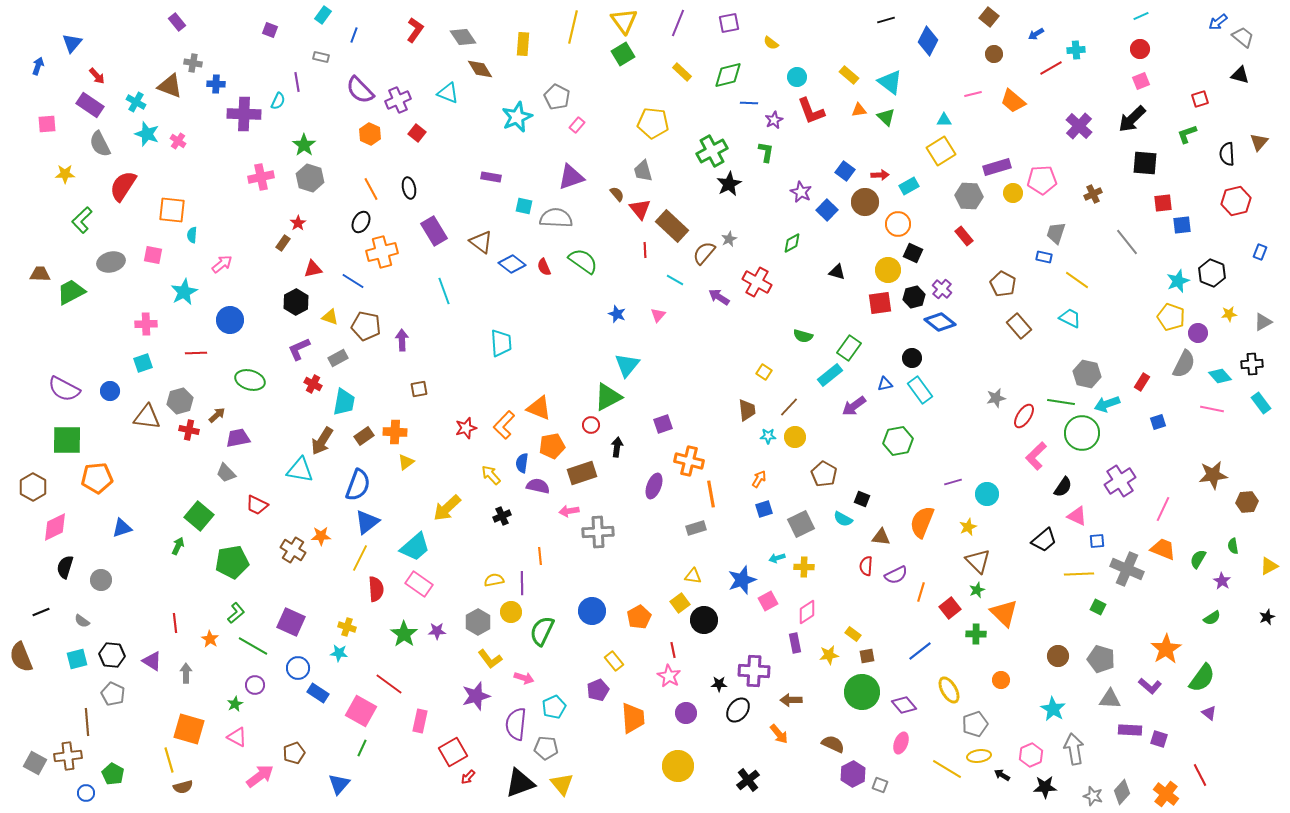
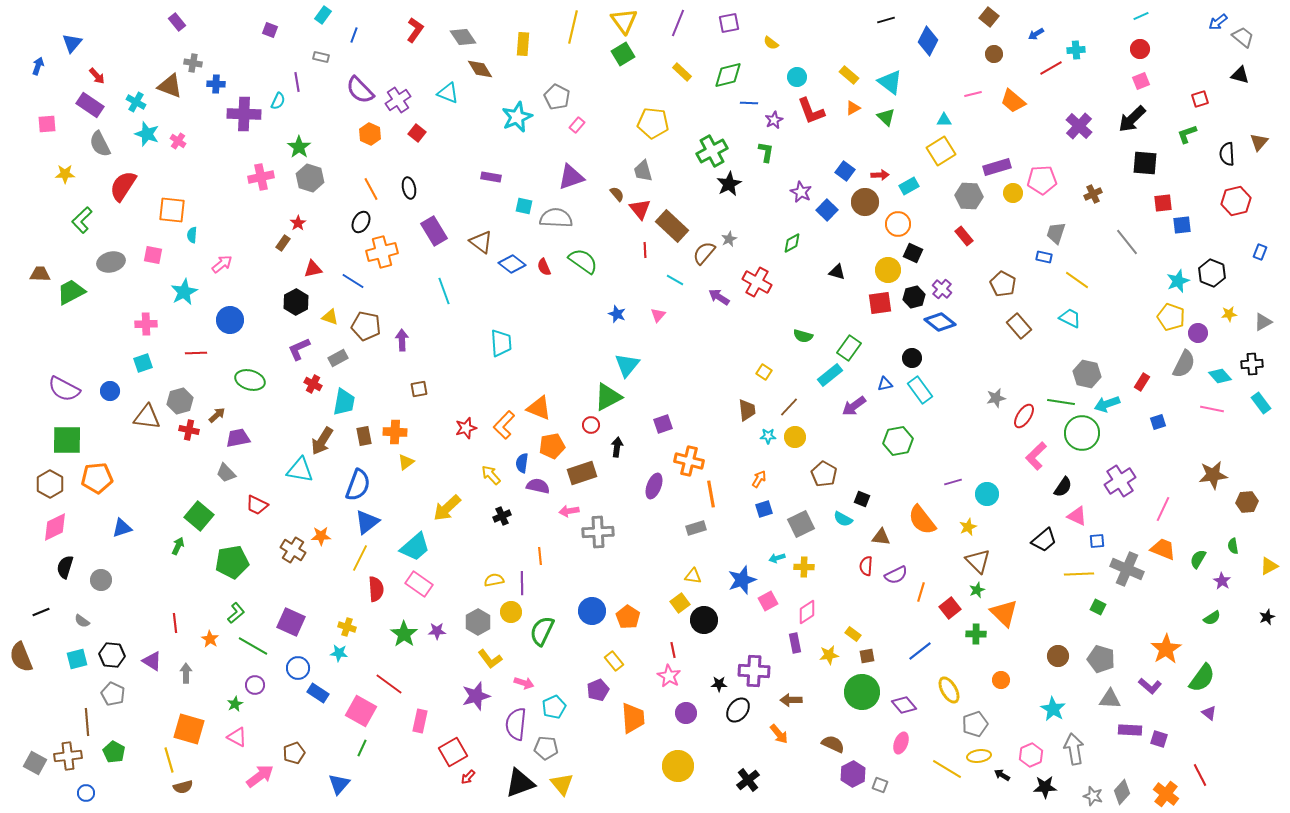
purple cross at (398, 100): rotated 10 degrees counterclockwise
orange triangle at (859, 110): moved 6 px left, 2 px up; rotated 21 degrees counterclockwise
green star at (304, 145): moved 5 px left, 2 px down
brown rectangle at (364, 436): rotated 66 degrees counterclockwise
brown hexagon at (33, 487): moved 17 px right, 3 px up
orange semicircle at (922, 522): moved 2 px up; rotated 60 degrees counterclockwise
orange pentagon at (639, 617): moved 11 px left; rotated 10 degrees counterclockwise
pink arrow at (524, 678): moved 5 px down
green pentagon at (113, 774): moved 1 px right, 22 px up
